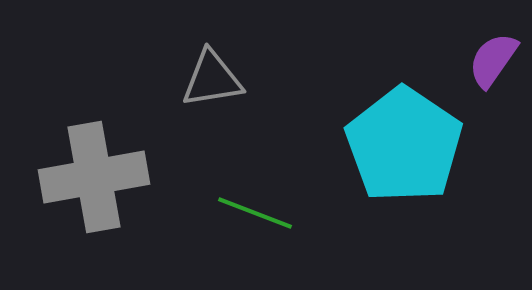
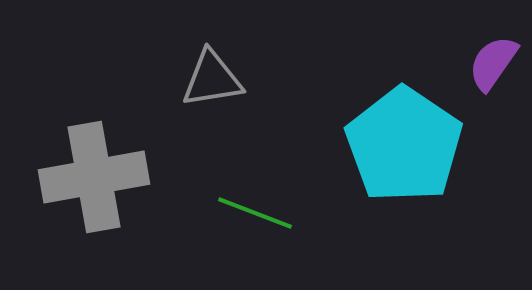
purple semicircle: moved 3 px down
